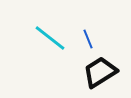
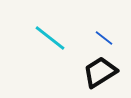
blue line: moved 16 px right, 1 px up; rotated 30 degrees counterclockwise
